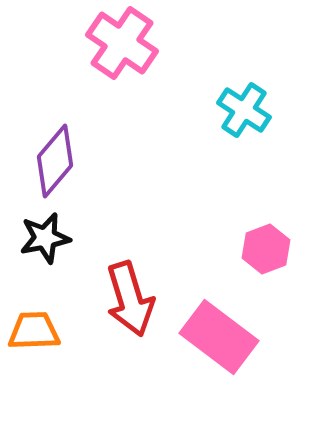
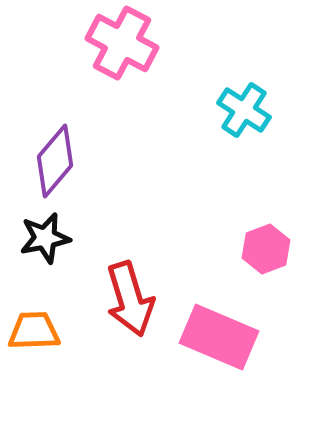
pink cross: rotated 6 degrees counterclockwise
pink rectangle: rotated 14 degrees counterclockwise
